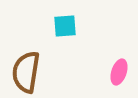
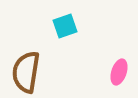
cyan square: rotated 15 degrees counterclockwise
